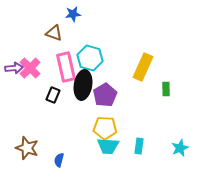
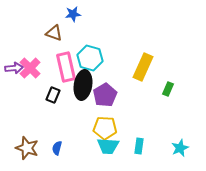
green rectangle: moved 2 px right; rotated 24 degrees clockwise
blue semicircle: moved 2 px left, 12 px up
